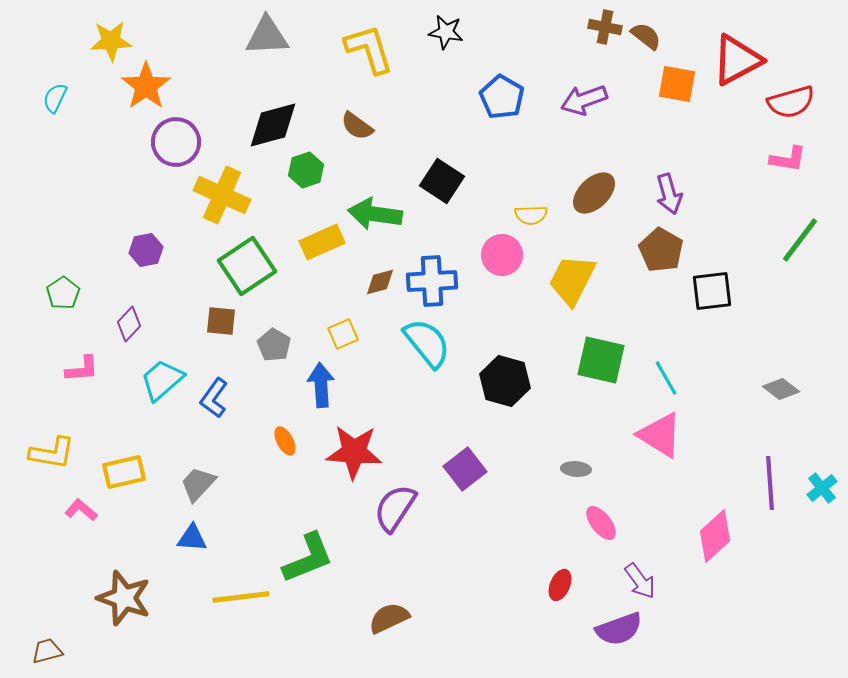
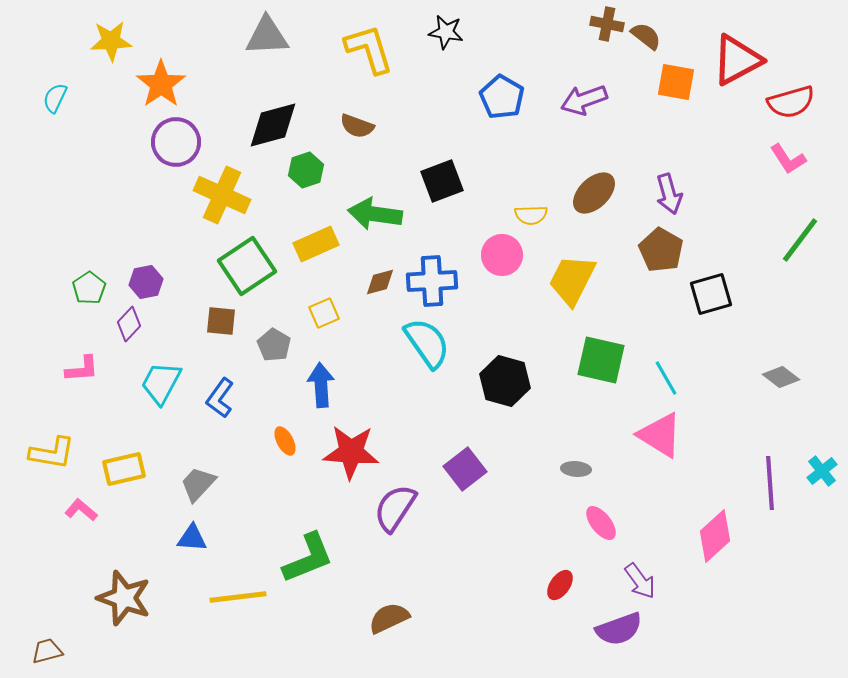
brown cross at (605, 27): moved 2 px right, 3 px up
orange square at (677, 84): moved 1 px left, 2 px up
orange star at (146, 86): moved 15 px right, 2 px up
brown semicircle at (357, 126): rotated 16 degrees counterclockwise
pink L-shape at (788, 159): rotated 48 degrees clockwise
black square at (442, 181): rotated 36 degrees clockwise
yellow rectangle at (322, 242): moved 6 px left, 2 px down
purple hexagon at (146, 250): moved 32 px down
black square at (712, 291): moved 1 px left, 3 px down; rotated 9 degrees counterclockwise
green pentagon at (63, 293): moved 26 px right, 5 px up
yellow square at (343, 334): moved 19 px left, 21 px up
cyan semicircle at (427, 343): rotated 4 degrees clockwise
cyan trapezoid at (162, 380): moved 1 px left, 3 px down; rotated 21 degrees counterclockwise
gray diamond at (781, 389): moved 12 px up
blue L-shape at (214, 398): moved 6 px right
red star at (354, 452): moved 3 px left
yellow rectangle at (124, 472): moved 3 px up
cyan cross at (822, 488): moved 17 px up
red ellipse at (560, 585): rotated 12 degrees clockwise
yellow line at (241, 597): moved 3 px left
